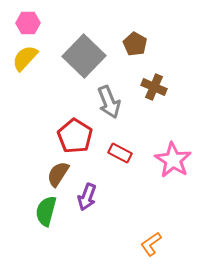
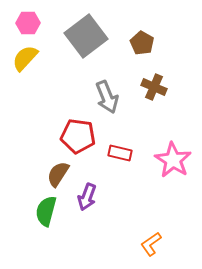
brown pentagon: moved 7 px right, 1 px up
gray square: moved 2 px right, 20 px up; rotated 9 degrees clockwise
gray arrow: moved 2 px left, 5 px up
red pentagon: moved 3 px right; rotated 24 degrees counterclockwise
red rectangle: rotated 15 degrees counterclockwise
